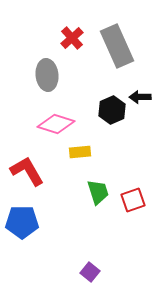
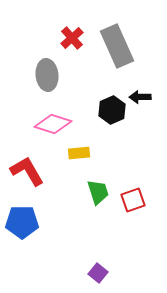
pink diamond: moved 3 px left
yellow rectangle: moved 1 px left, 1 px down
purple square: moved 8 px right, 1 px down
